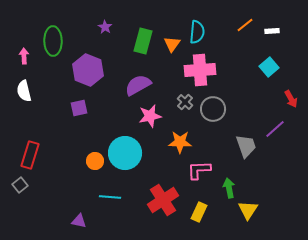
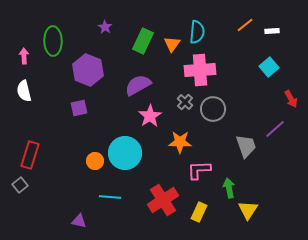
green rectangle: rotated 10 degrees clockwise
pink star: rotated 20 degrees counterclockwise
